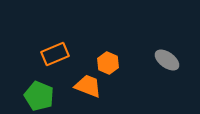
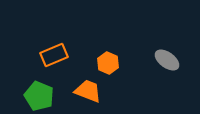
orange rectangle: moved 1 px left, 1 px down
orange trapezoid: moved 5 px down
